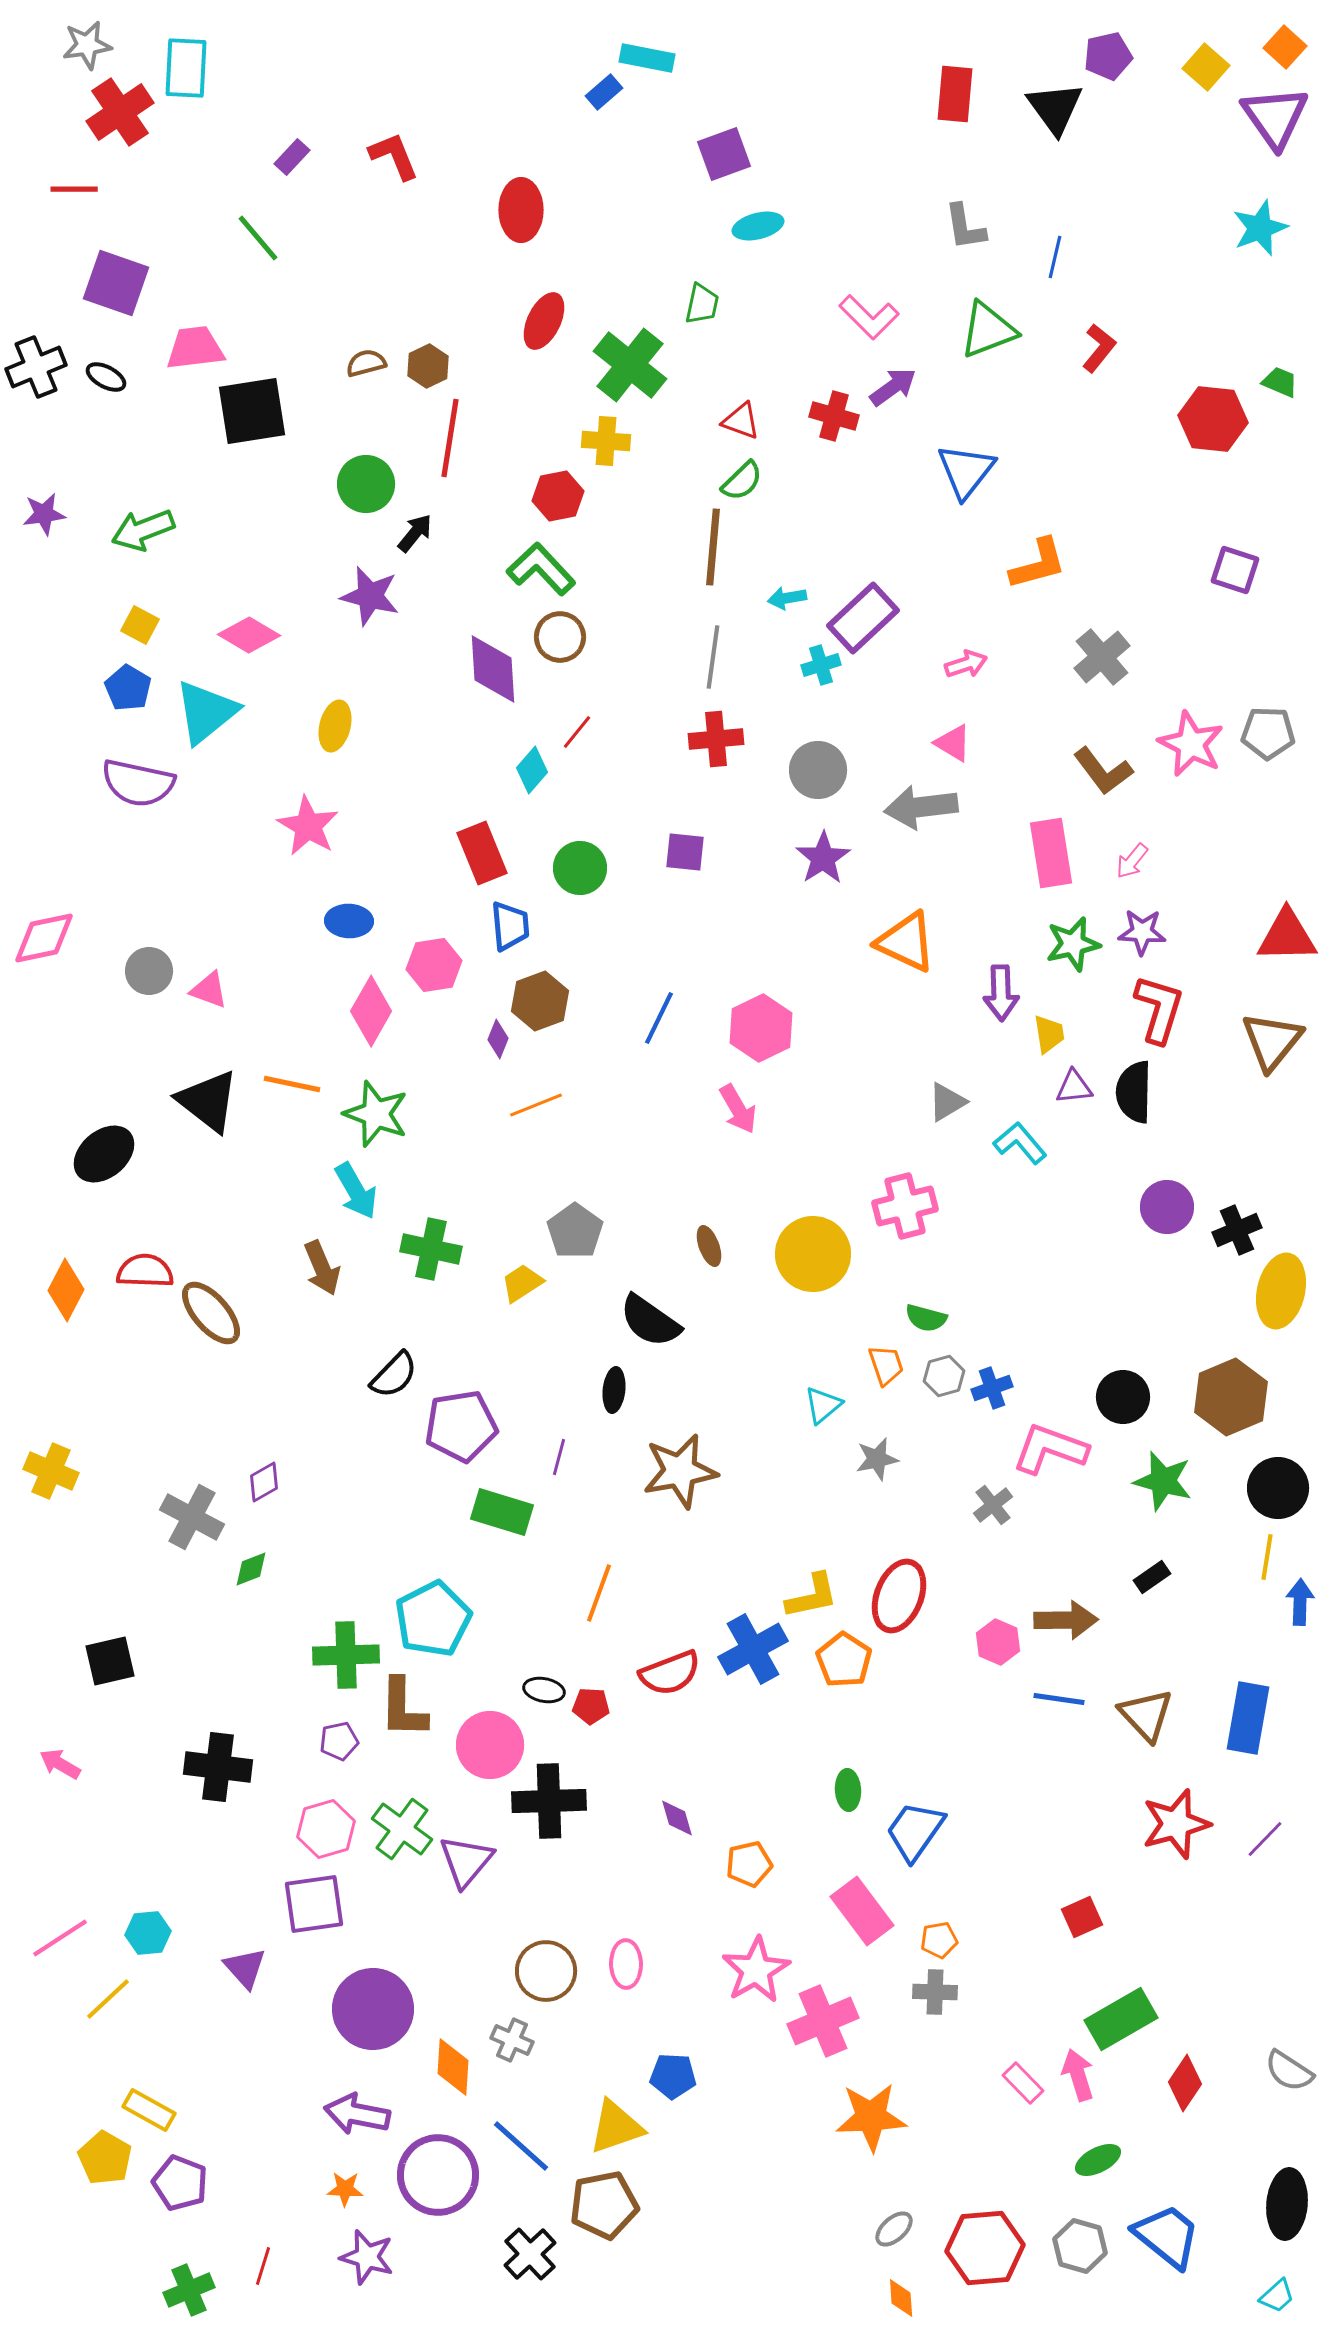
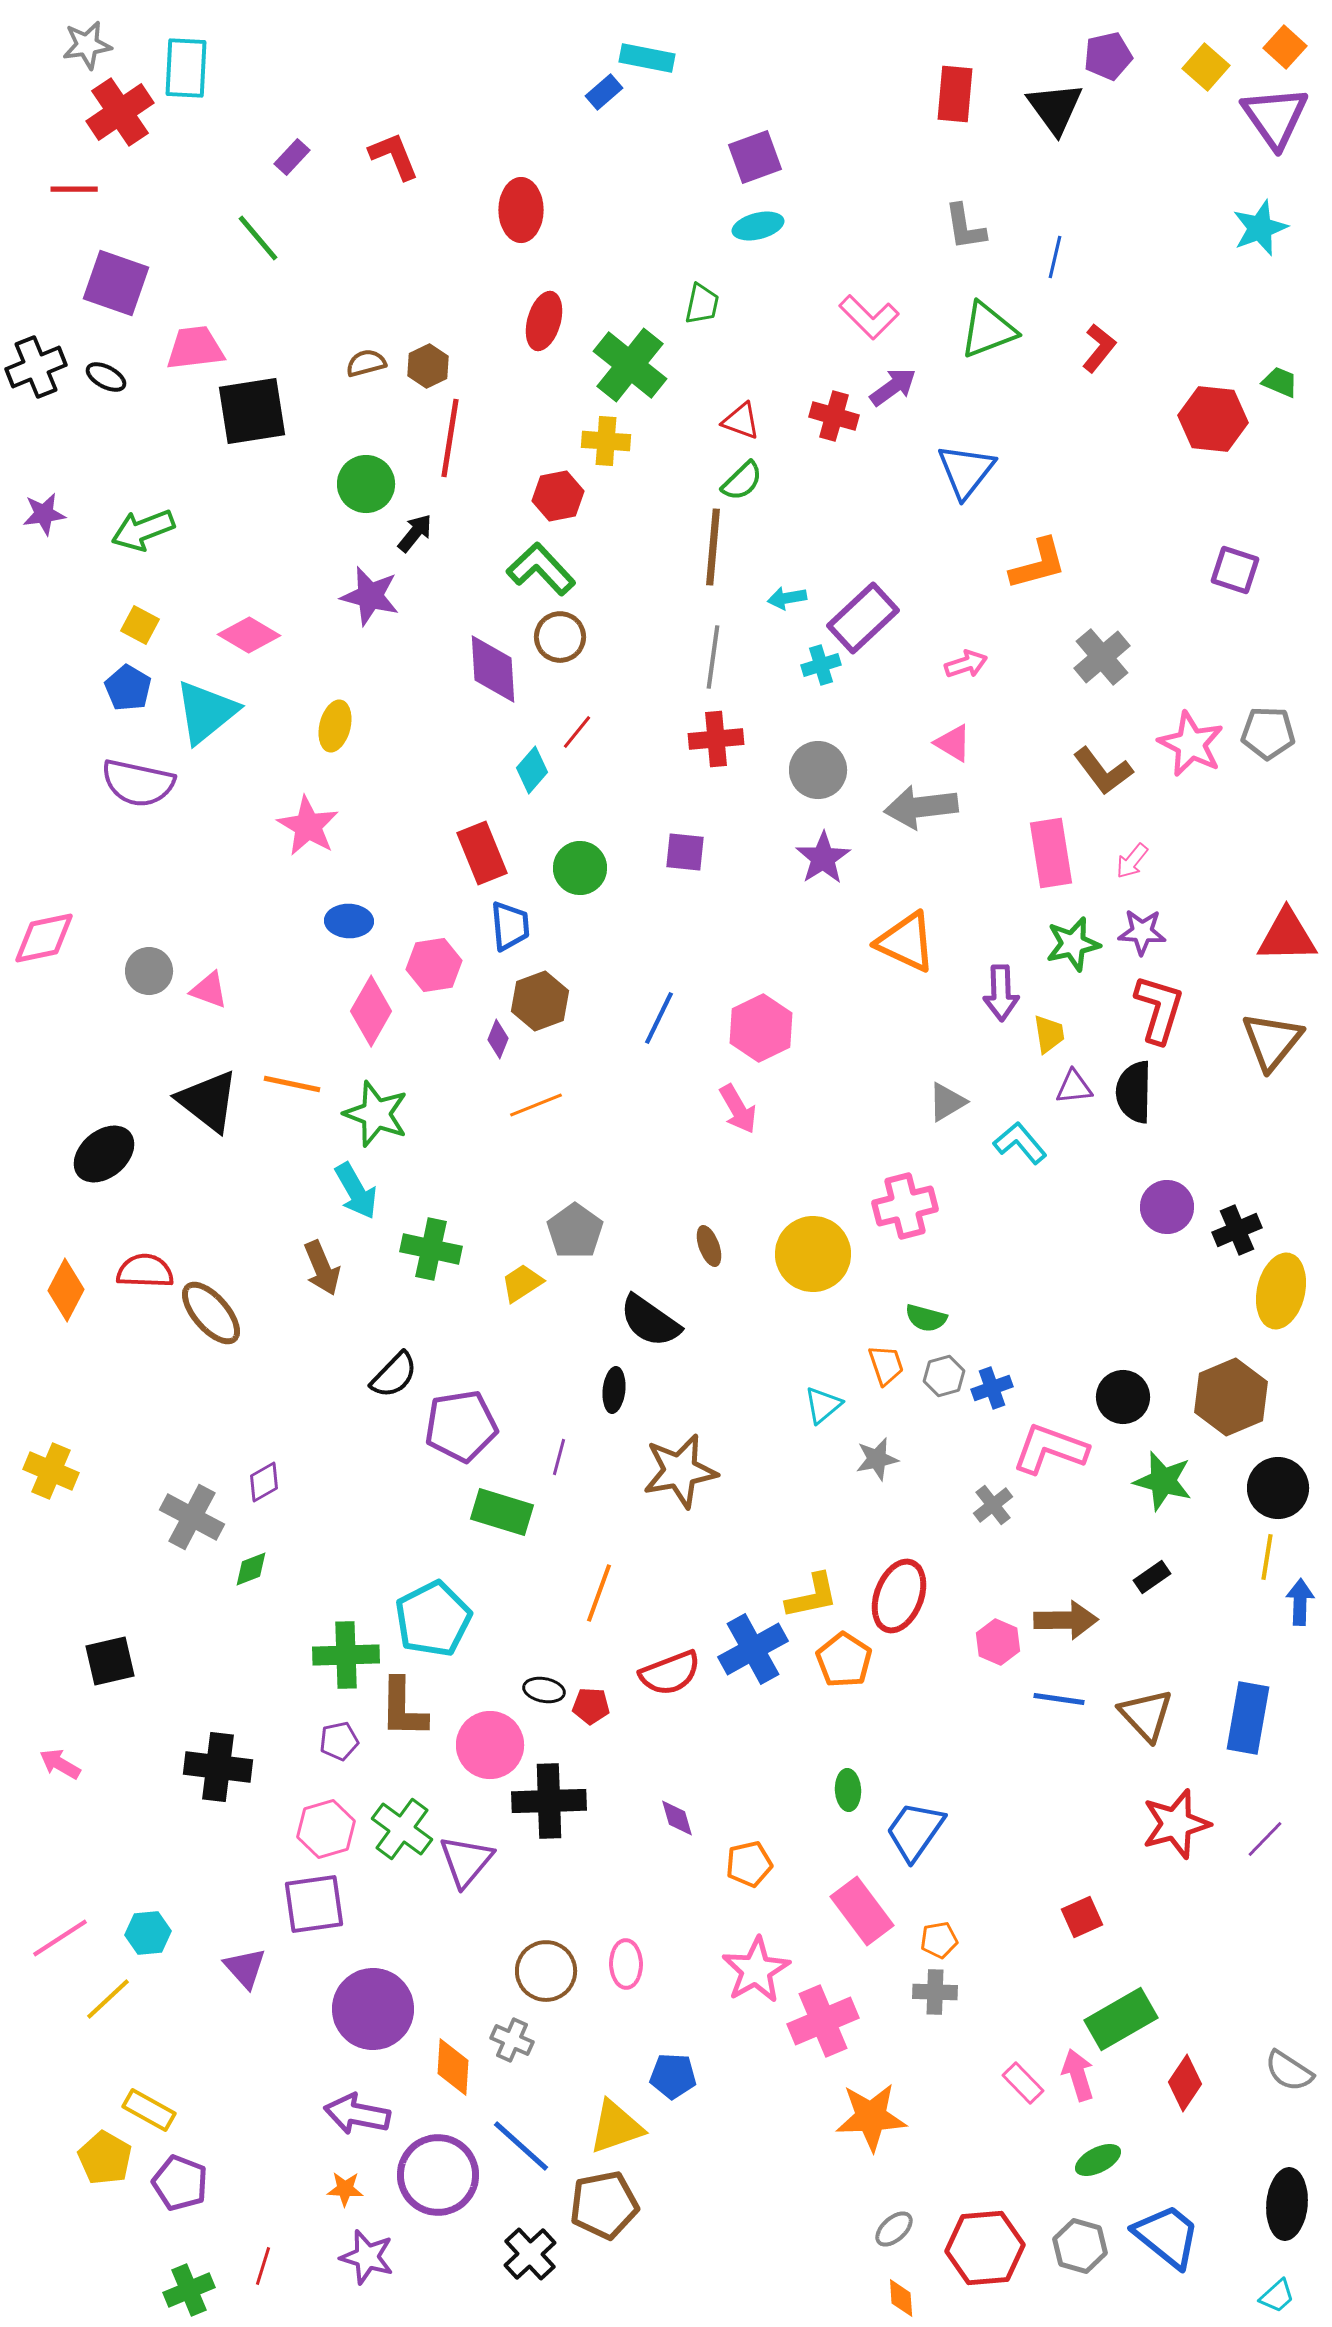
purple square at (724, 154): moved 31 px right, 3 px down
red ellipse at (544, 321): rotated 10 degrees counterclockwise
